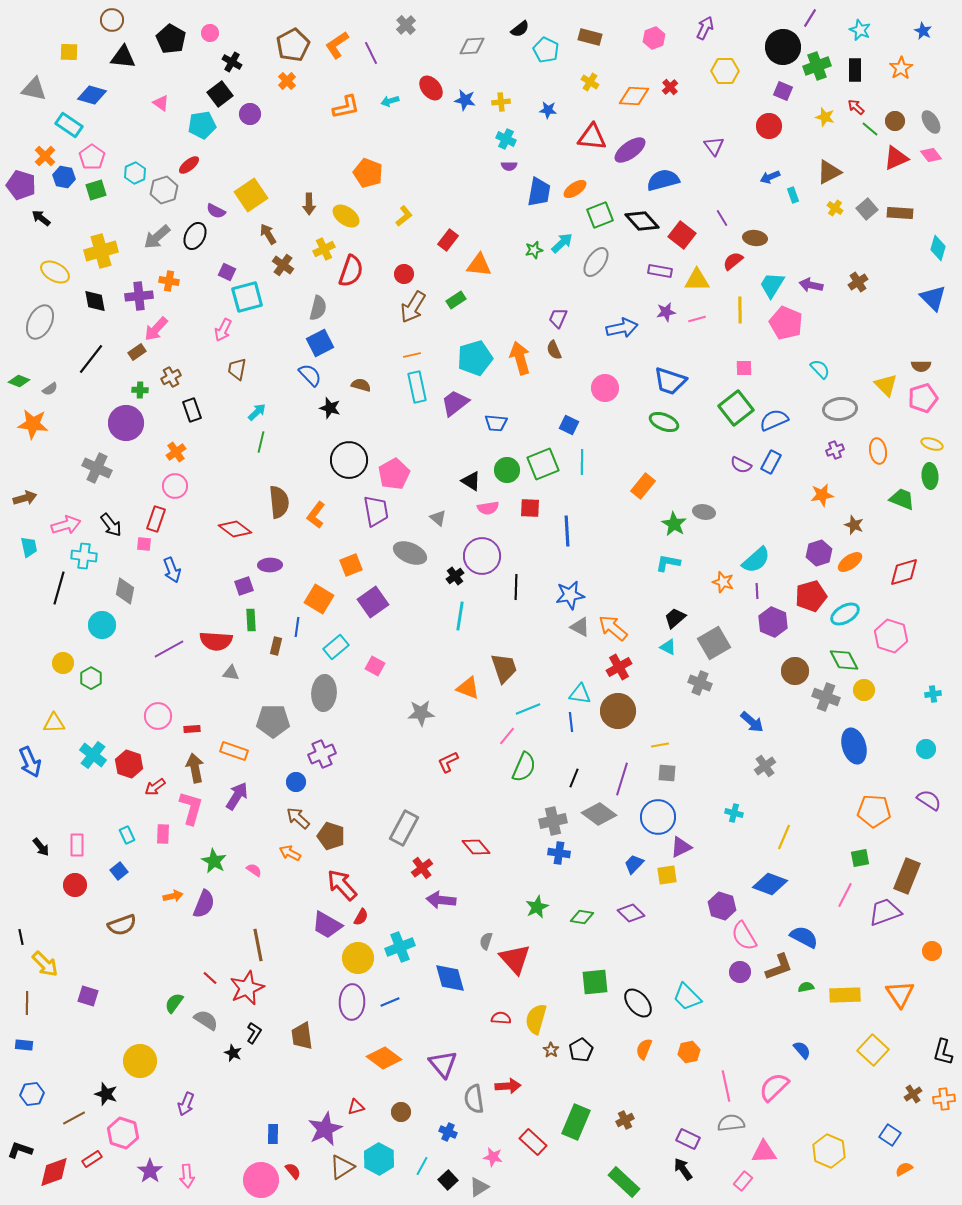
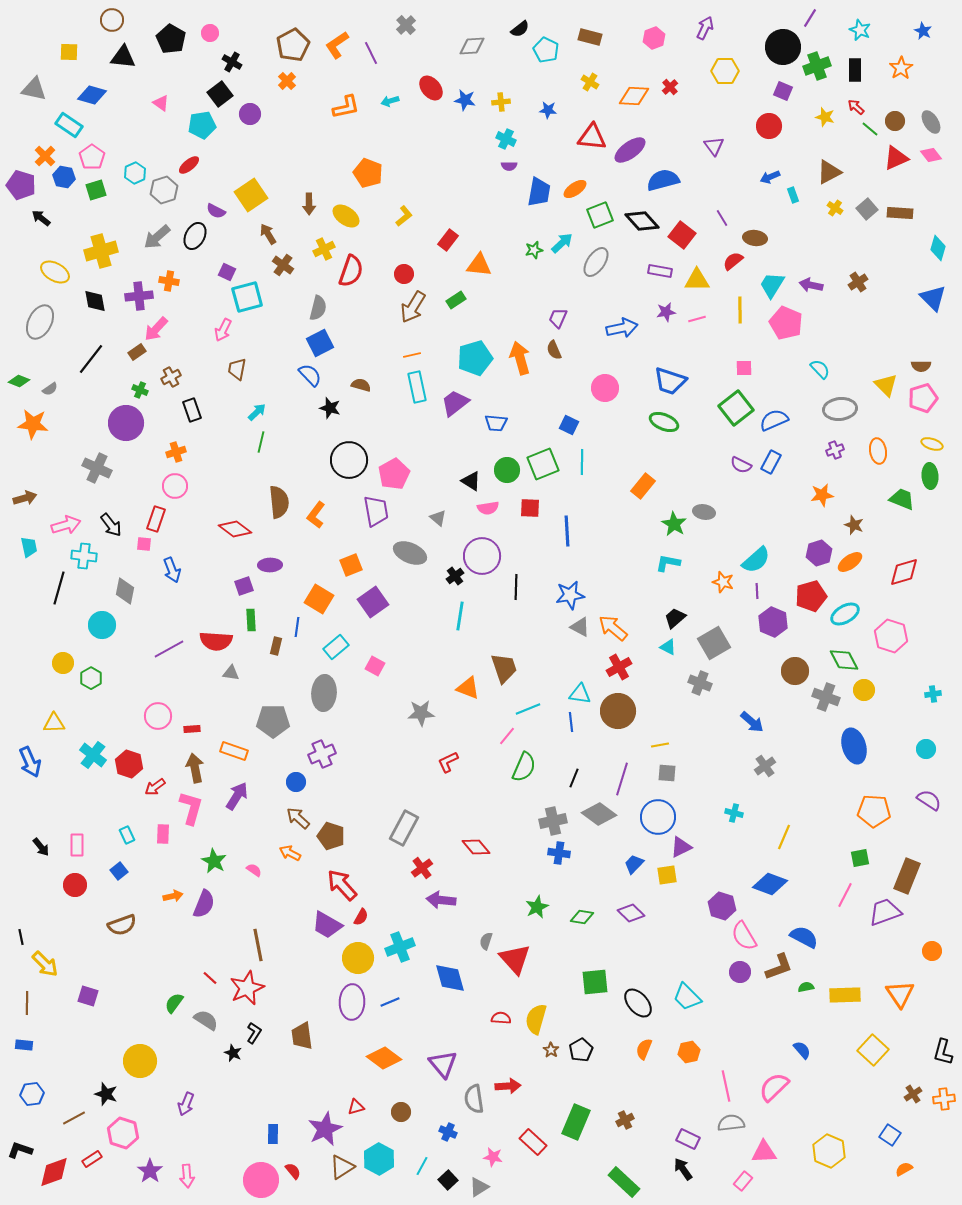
green cross at (140, 390): rotated 21 degrees clockwise
orange cross at (176, 452): rotated 18 degrees clockwise
